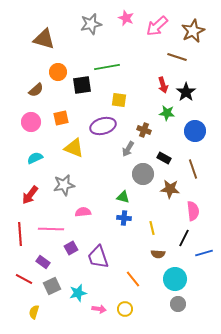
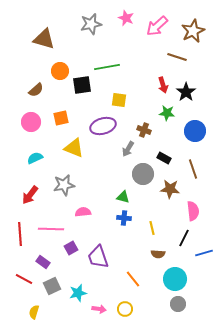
orange circle at (58, 72): moved 2 px right, 1 px up
